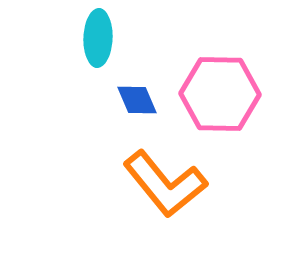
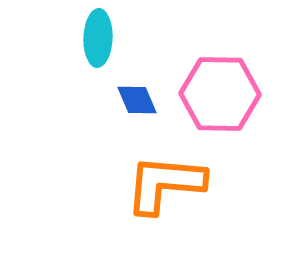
orange L-shape: rotated 134 degrees clockwise
